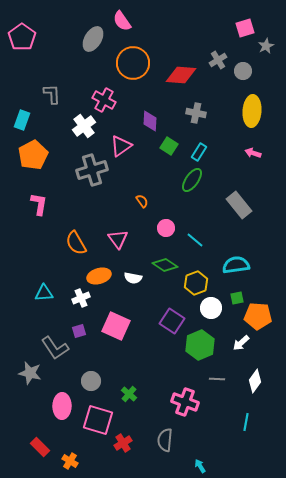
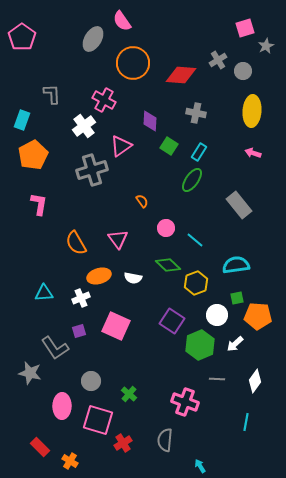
green diamond at (165, 265): moved 3 px right; rotated 10 degrees clockwise
white circle at (211, 308): moved 6 px right, 7 px down
white arrow at (241, 343): moved 6 px left, 1 px down
